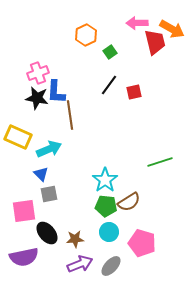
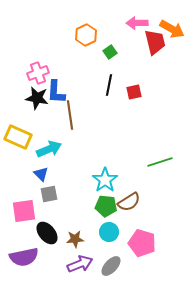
black line: rotated 25 degrees counterclockwise
